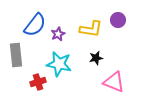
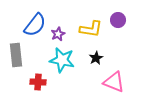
black star: rotated 16 degrees counterclockwise
cyan star: moved 3 px right, 4 px up
red cross: rotated 21 degrees clockwise
